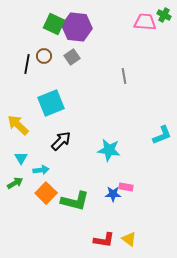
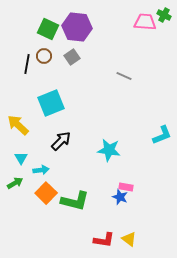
green square: moved 6 px left, 5 px down
gray line: rotated 56 degrees counterclockwise
blue star: moved 7 px right, 3 px down; rotated 21 degrees clockwise
